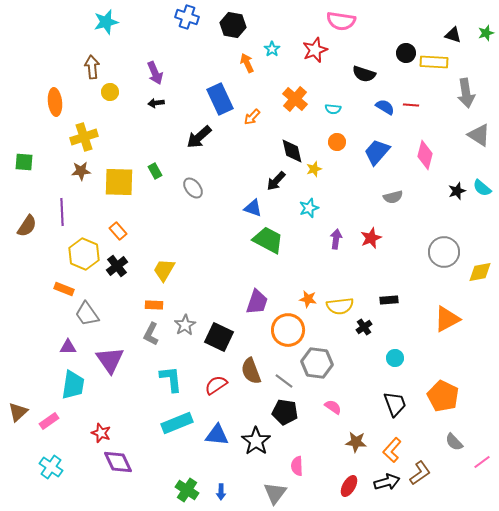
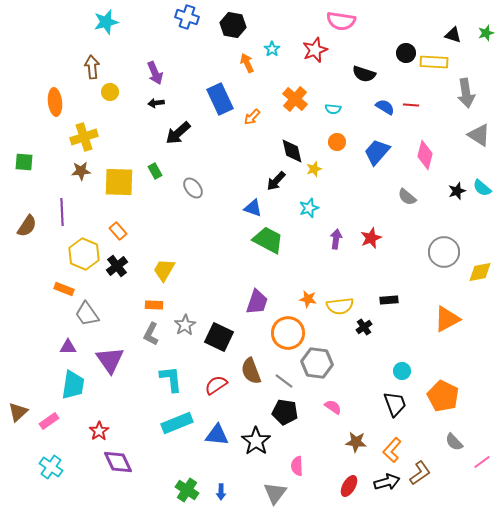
black arrow at (199, 137): moved 21 px left, 4 px up
gray semicircle at (393, 197): moved 14 px right; rotated 54 degrees clockwise
orange circle at (288, 330): moved 3 px down
cyan circle at (395, 358): moved 7 px right, 13 px down
red star at (101, 433): moved 2 px left, 2 px up; rotated 18 degrees clockwise
